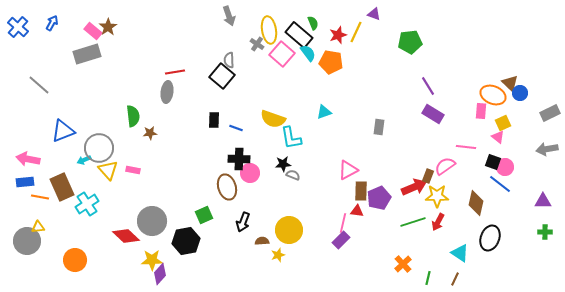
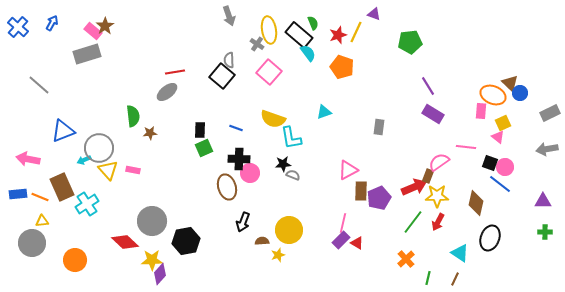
brown star at (108, 27): moved 3 px left, 1 px up
pink square at (282, 54): moved 13 px left, 18 px down
orange pentagon at (331, 62): moved 11 px right, 5 px down; rotated 10 degrees clockwise
gray ellipse at (167, 92): rotated 45 degrees clockwise
black rectangle at (214, 120): moved 14 px left, 10 px down
black square at (493, 162): moved 3 px left, 1 px down
pink semicircle at (445, 166): moved 6 px left, 4 px up
blue rectangle at (25, 182): moved 7 px left, 12 px down
orange line at (40, 197): rotated 12 degrees clockwise
red triangle at (357, 211): moved 32 px down; rotated 24 degrees clockwise
green square at (204, 215): moved 67 px up
green line at (413, 222): rotated 35 degrees counterclockwise
yellow triangle at (38, 227): moved 4 px right, 6 px up
red diamond at (126, 236): moved 1 px left, 6 px down
gray circle at (27, 241): moved 5 px right, 2 px down
orange cross at (403, 264): moved 3 px right, 5 px up
